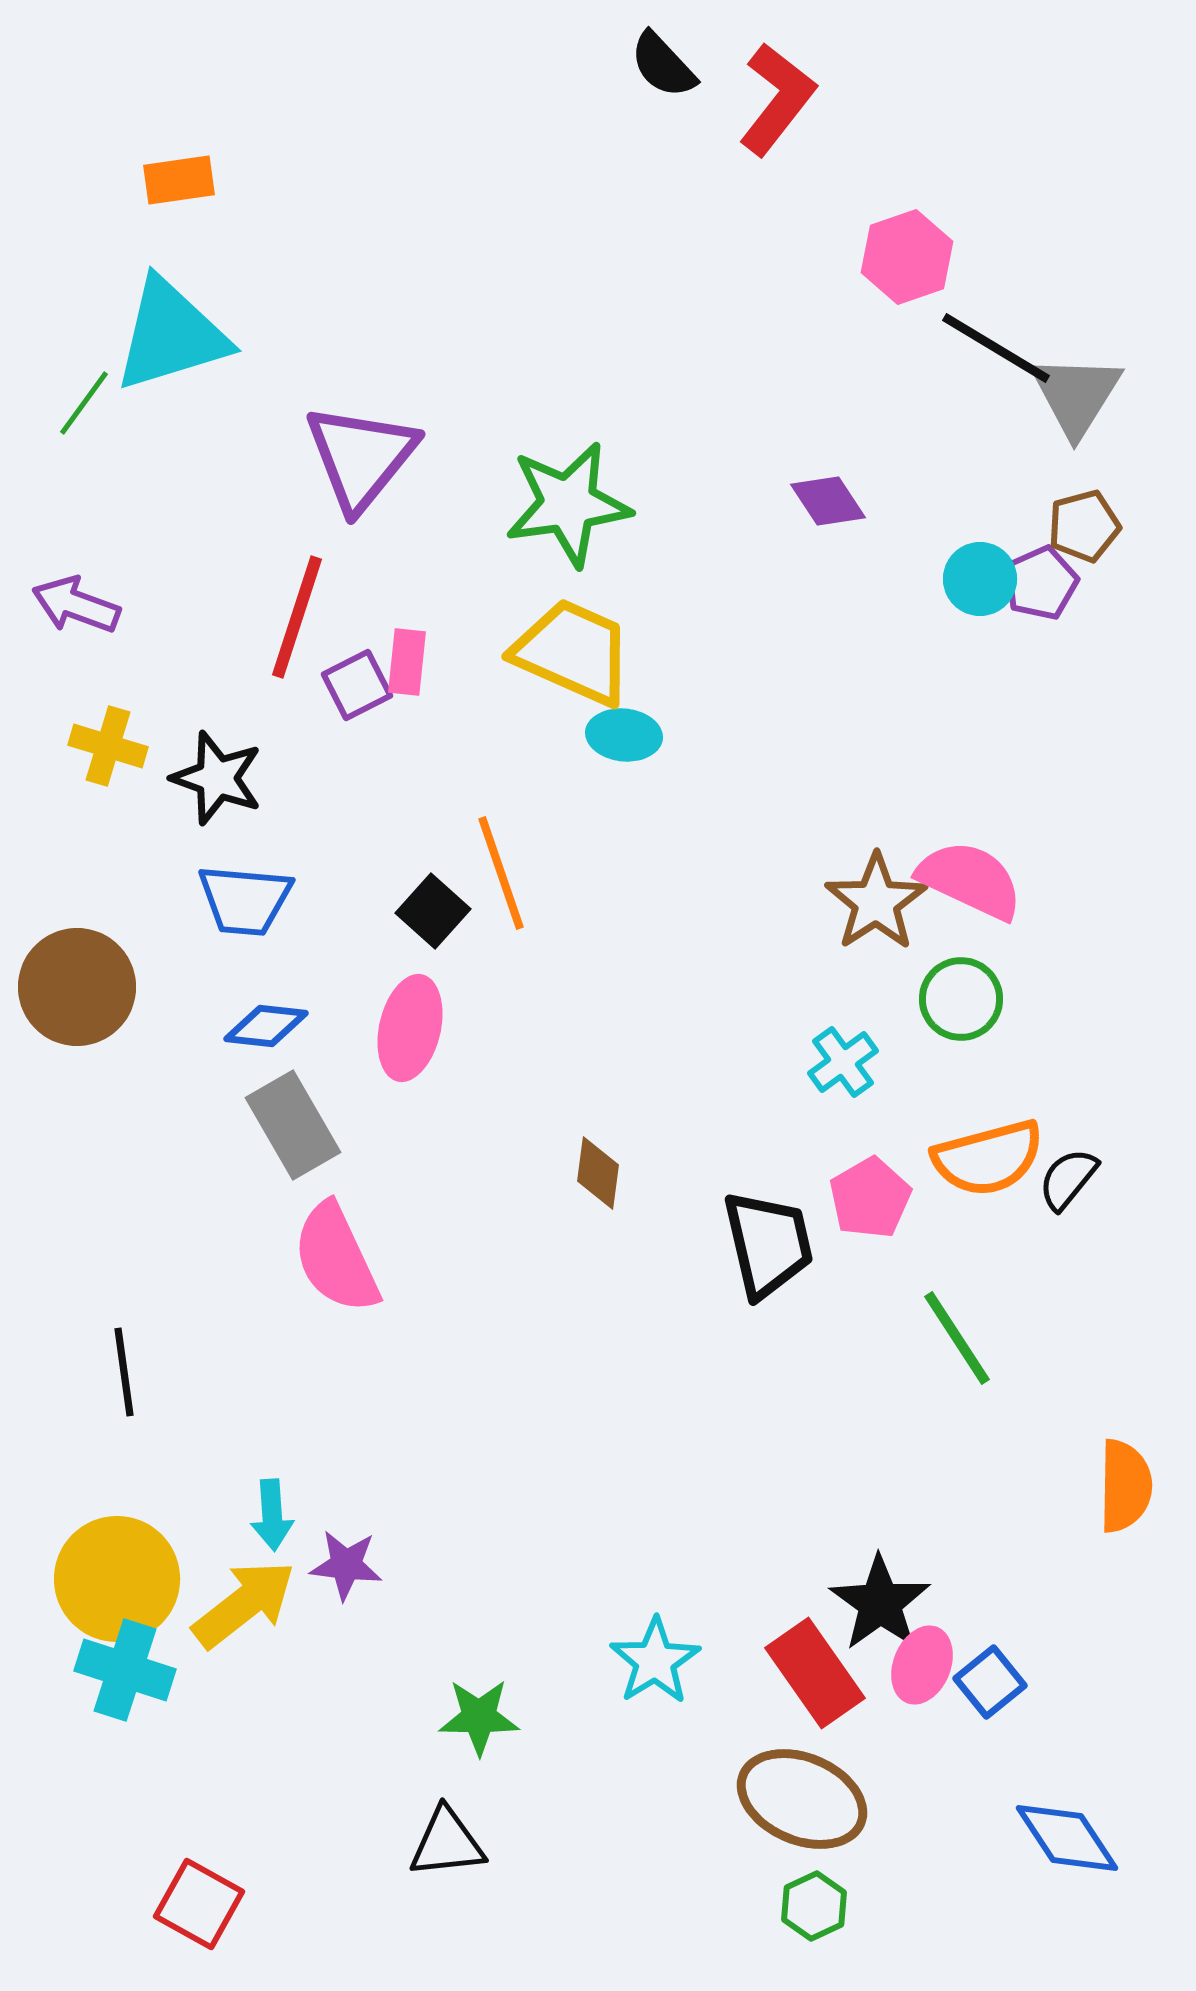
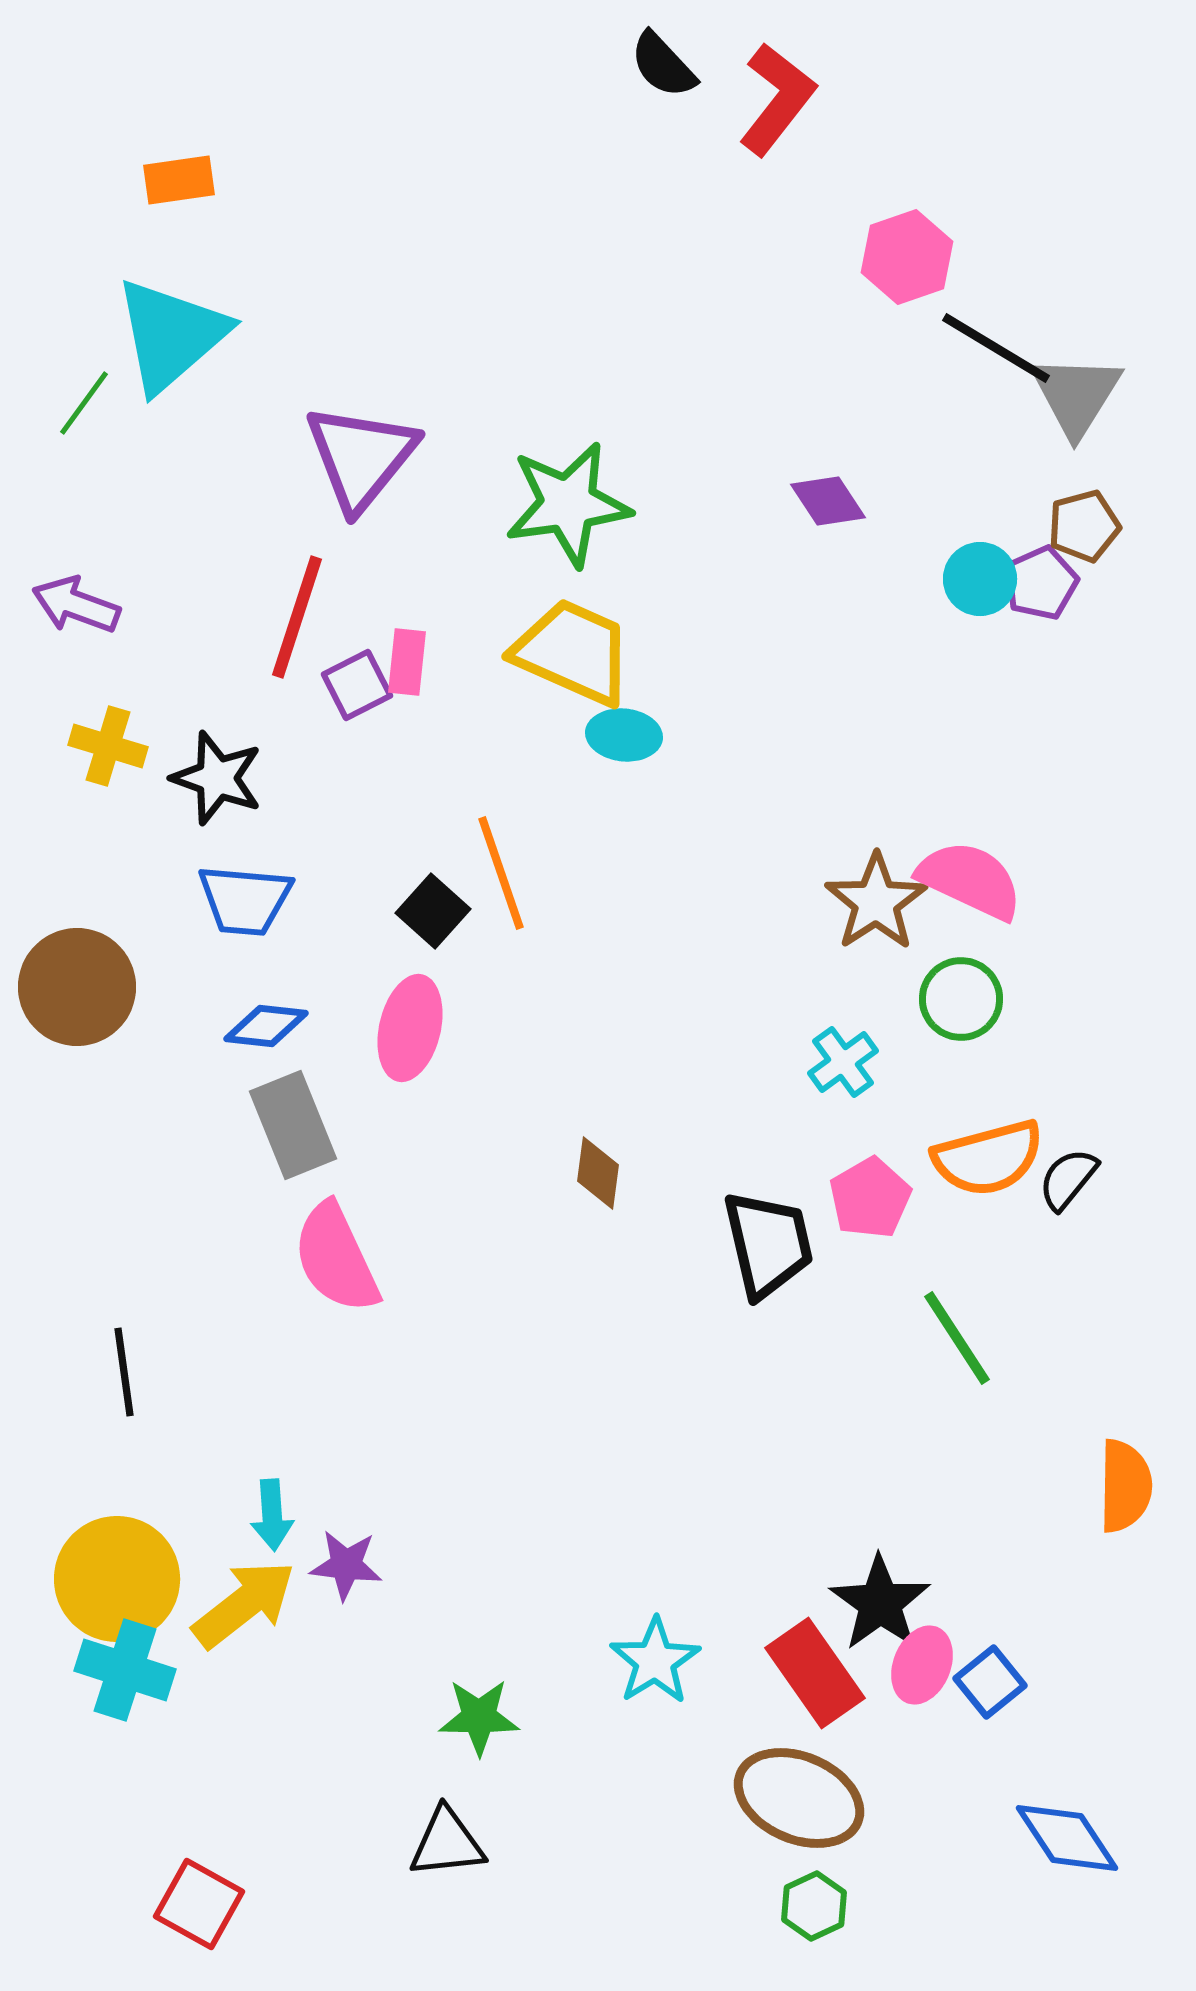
cyan triangle at (171, 335): rotated 24 degrees counterclockwise
gray rectangle at (293, 1125): rotated 8 degrees clockwise
brown ellipse at (802, 1799): moved 3 px left, 1 px up
